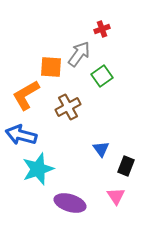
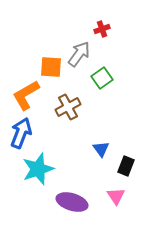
green square: moved 2 px down
blue arrow: moved 2 px up; rotated 96 degrees clockwise
purple ellipse: moved 2 px right, 1 px up
